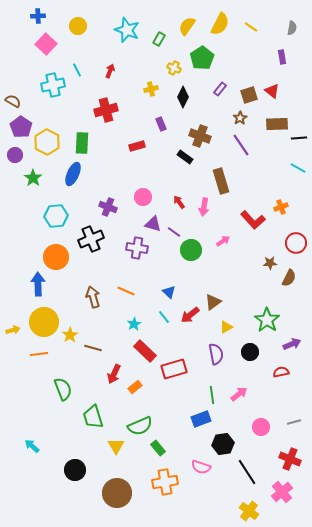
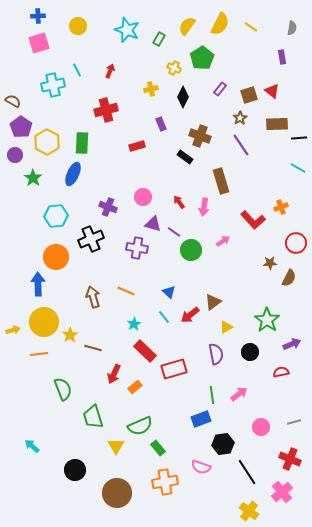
pink square at (46, 44): moved 7 px left, 1 px up; rotated 30 degrees clockwise
